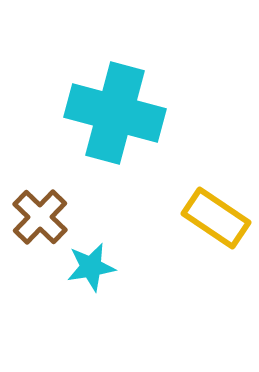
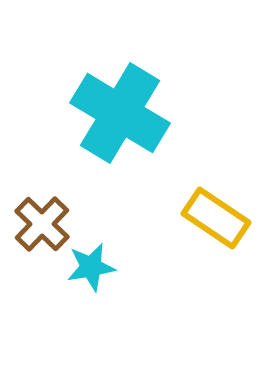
cyan cross: moved 5 px right; rotated 16 degrees clockwise
brown cross: moved 2 px right, 7 px down
